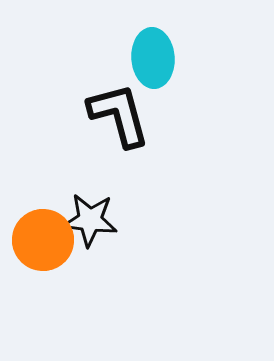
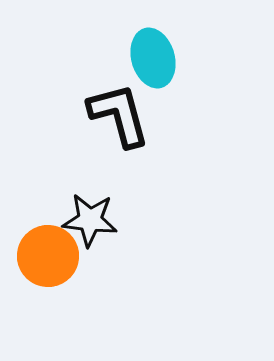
cyan ellipse: rotated 12 degrees counterclockwise
orange circle: moved 5 px right, 16 px down
